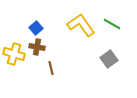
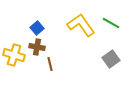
green line: moved 1 px left, 1 px up
blue square: moved 1 px right
yellow cross: moved 1 px down
gray square: moved 2 px right
brown line: moved 1 px left, 4 px up
